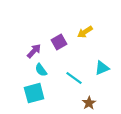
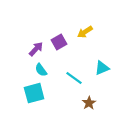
purple arrow: moved 2 px right, 2 px up
